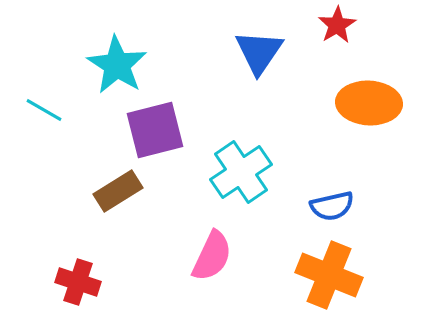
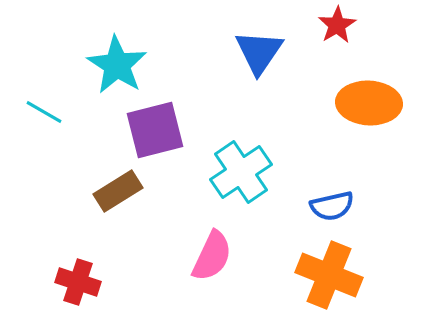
cyan line: moved 2 px down
